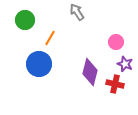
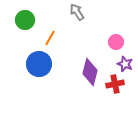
red cross: rotated 24 degrees counterclockwise
